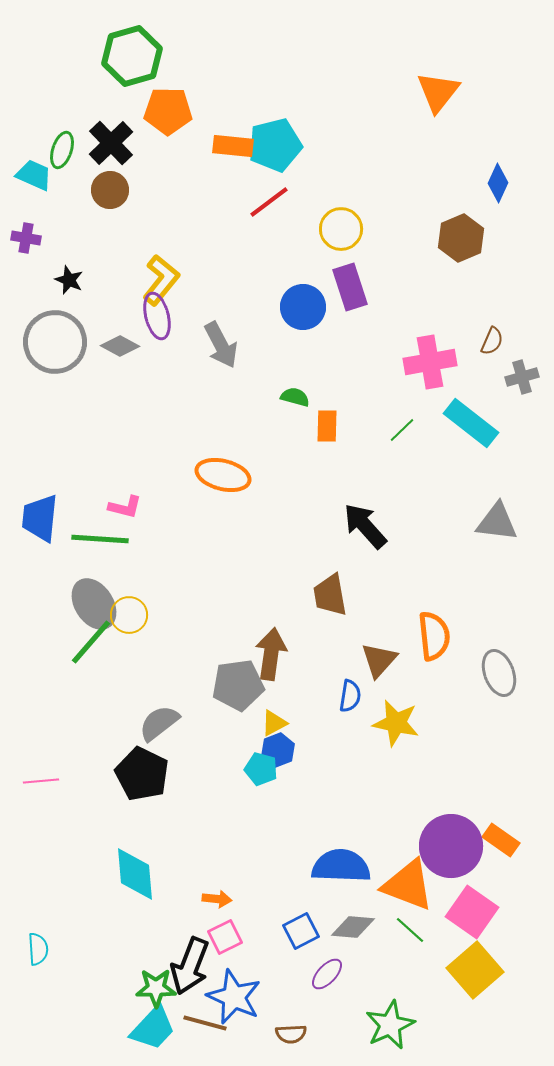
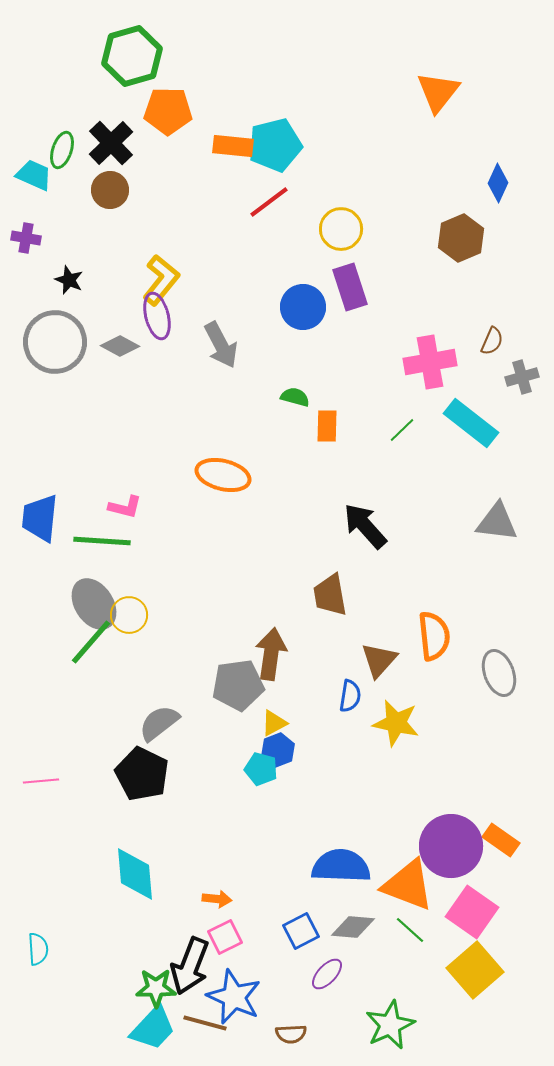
green line at (100, 539): moved 2 px right, 2 px down
